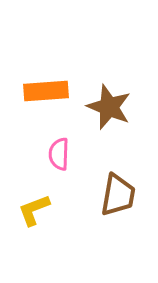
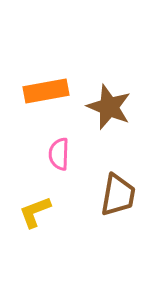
orange rectangle: rotated 6 degrees counterclockwise
yellow L-shape: moved 1 px right, 2 px down
